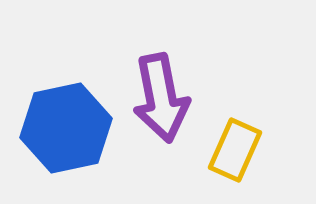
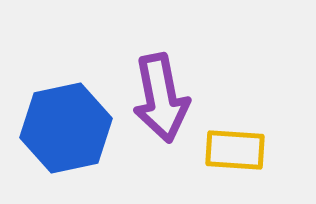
yellow rectangle: rotated 70 degrees clockwise
